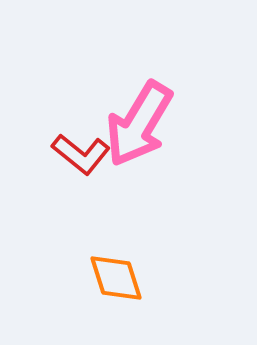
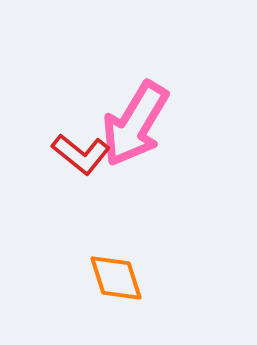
pink arrow: moved 4 px left
